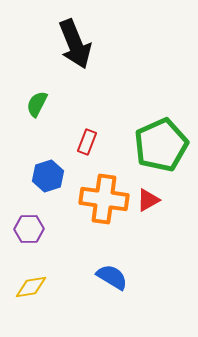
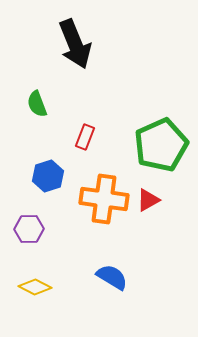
green semicircle: rotated 48 degrees counterclockwise
red rectangle: moved 2 px left, 5 px up
yellow diamond: moved 4 px right; rotated 36 degrees clockwise
